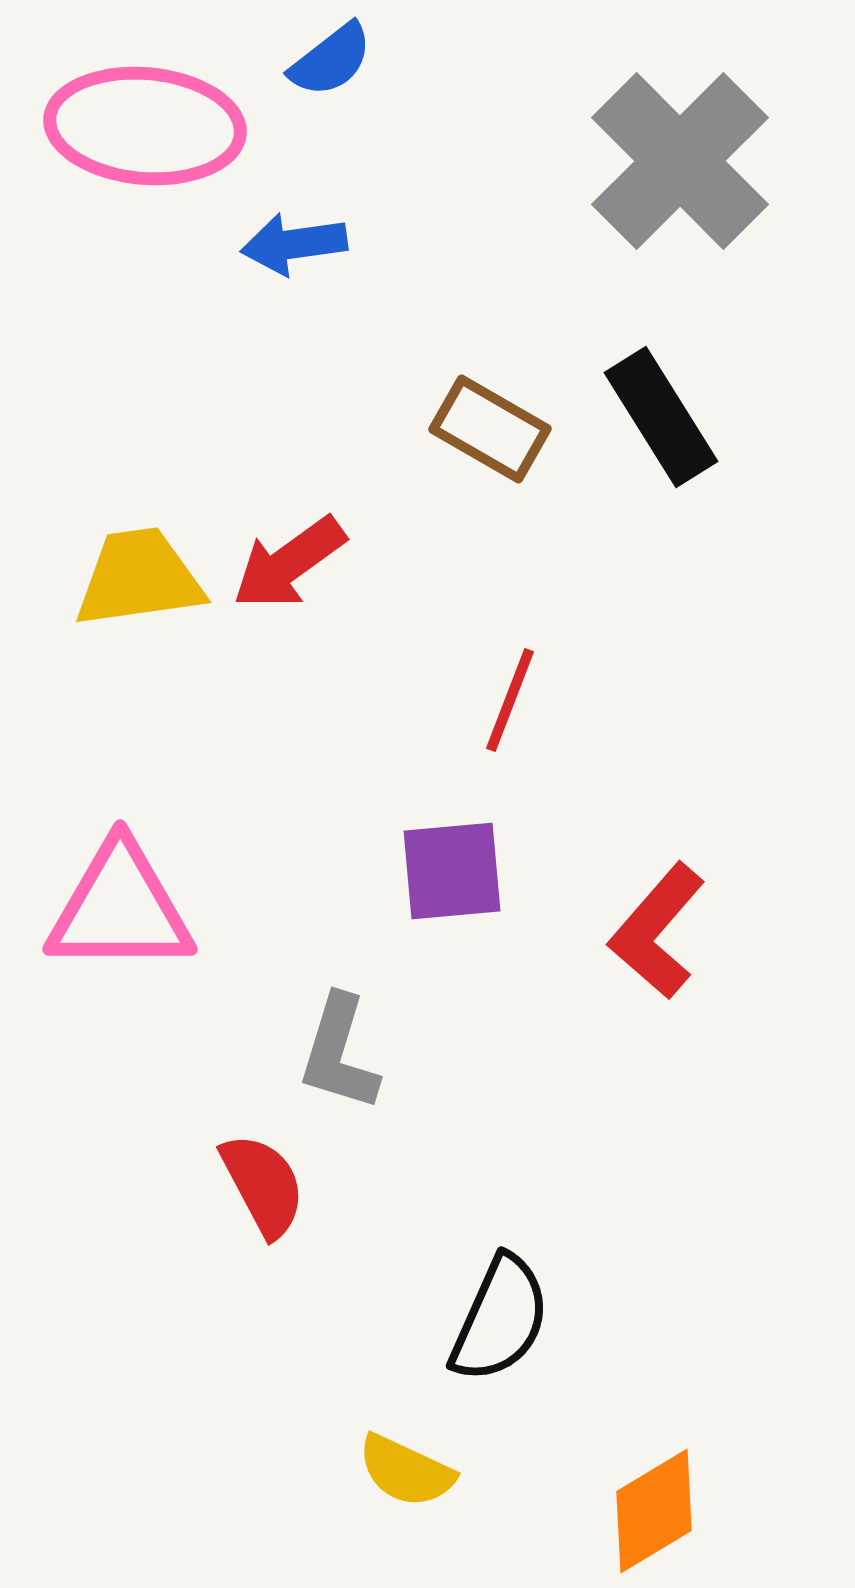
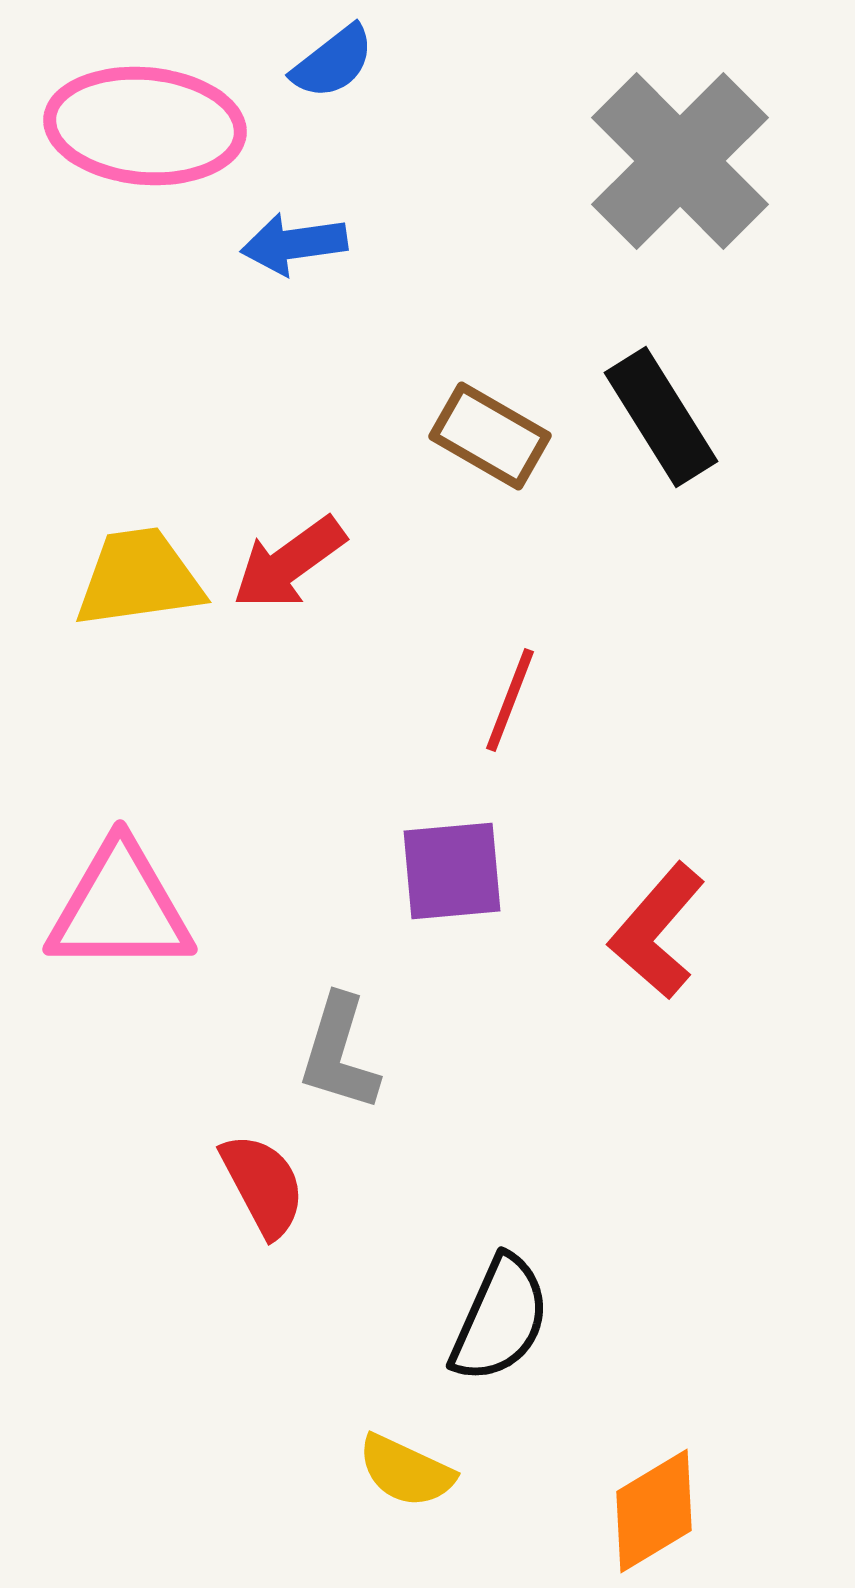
blue semicircle: moved 2 px right, 2 px down
brown rectangle: moved 7 px down
